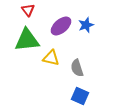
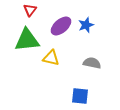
red triangle: moved 2 px right; rotated 16 degrees clockwise
gray semicircle: moved 15 px right, 5 px up; rotated 120 degrees clockwise
blue square: rotated 18 degrees counterclockwise
